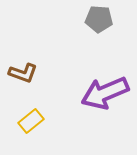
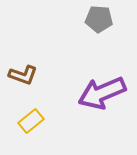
brown L-shape: moved 2 px down
purple arrow: moved 3 px left
